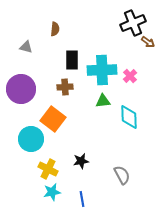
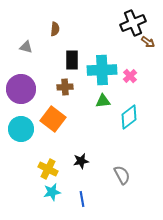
cyan diamond: rotated 55 degrees clockwise
cyan circle: moved 10 px left, 10 px up
